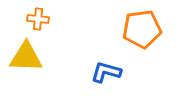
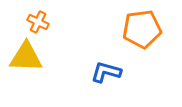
orange cross: moved 3 px down; rotated 20 degrees clockwise
